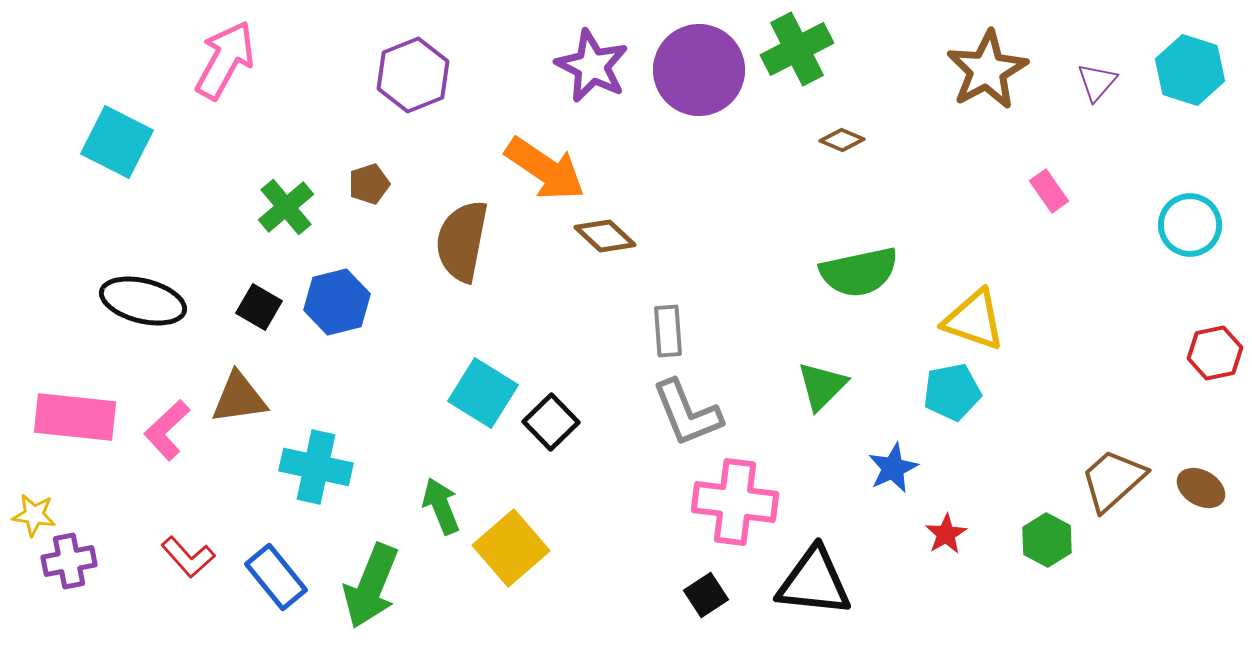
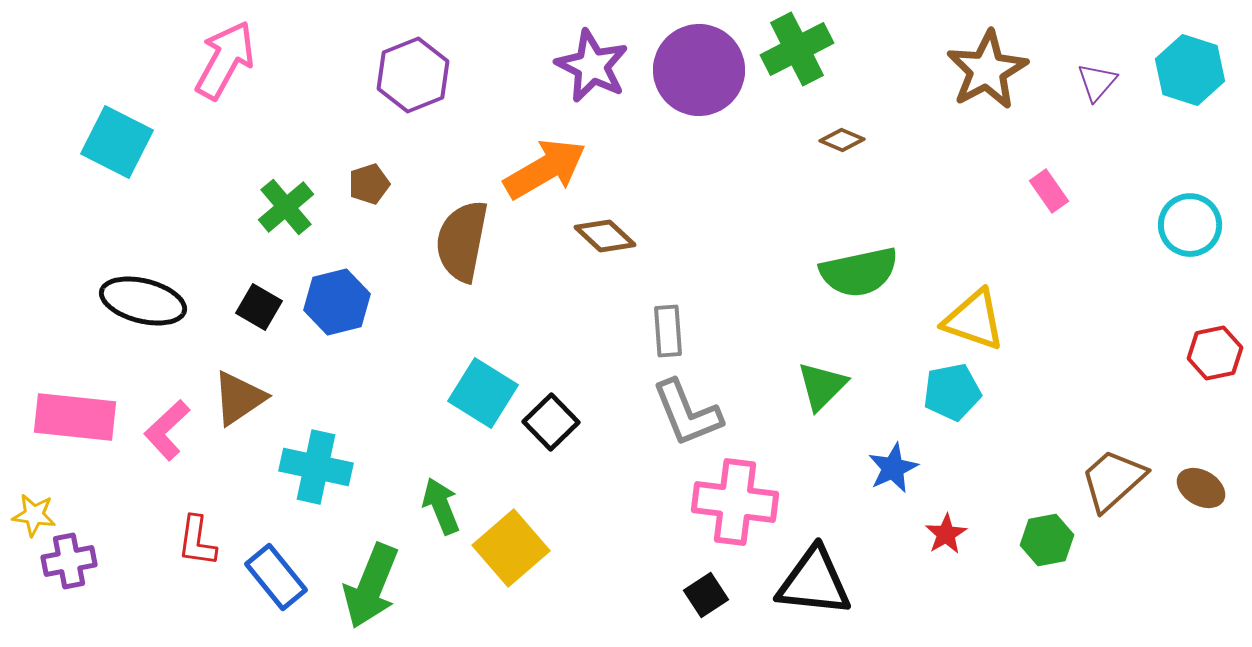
orange arrow at (545, 169): rotated 64 degrees counterclockwise
brown triangle at (239, 398): rotated 26 degrees counterclockwise
green hexagon at (1047, 540): rotated 21 degrees clockwise
red L-shape at (188, 557): moved 9 px right, 16 px up; rotated 50 degrees clockwise
